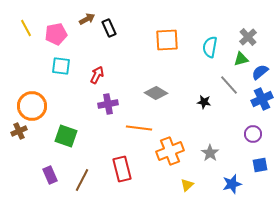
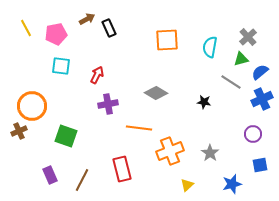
gray line: moved 2 px right, 3 px up; rotated 15 degrees counterclockwise
